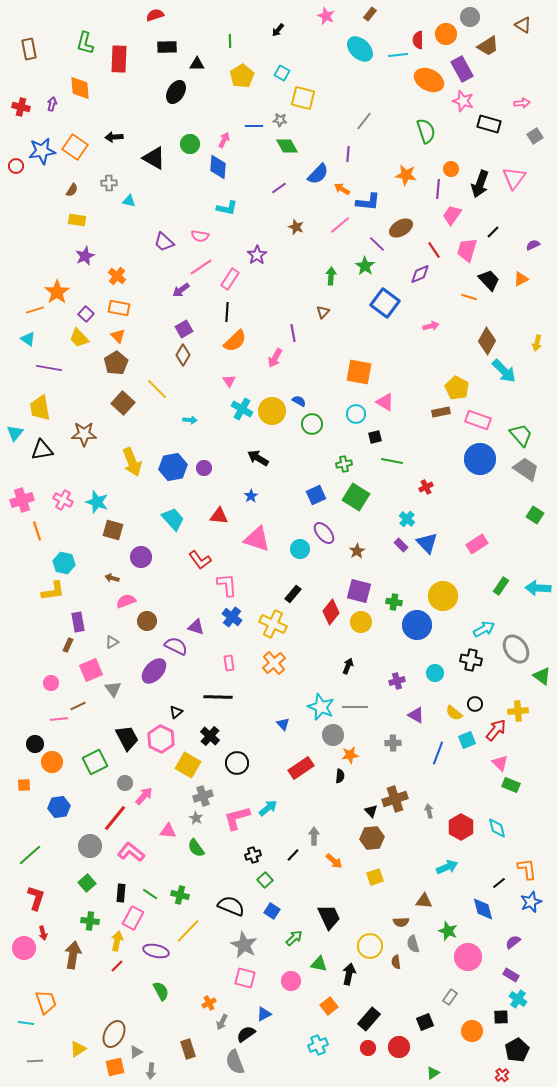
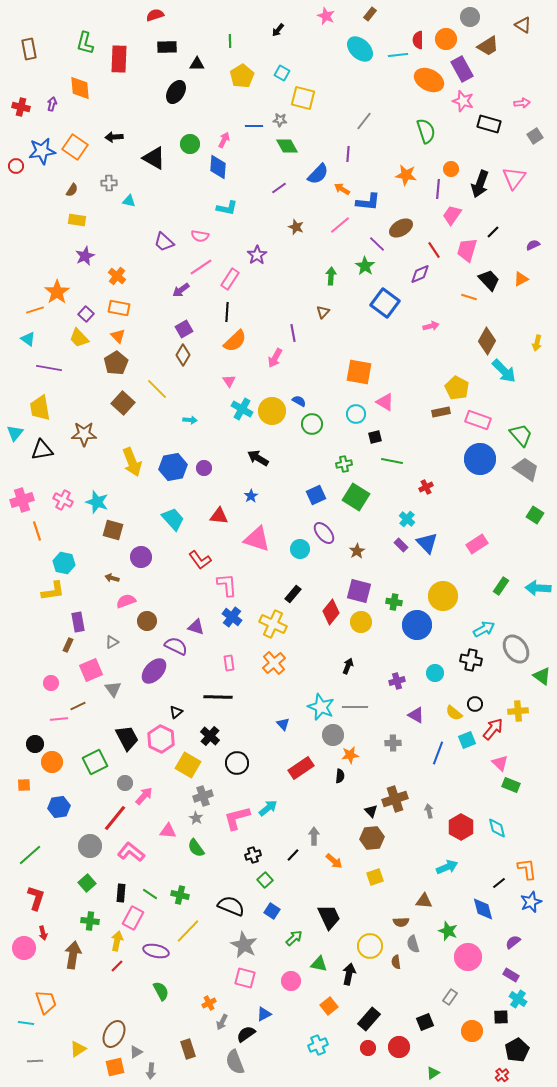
orange circle at (446, 34): moved 5 px down
red arrow at (496, 730): moved 3 px left, 1 px up
